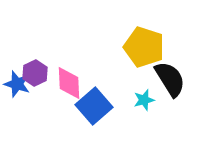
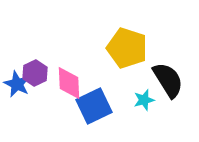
yellow pentagon: moved 17 px left, 1 px down
black semicircle: moved 2 px left, 1 px down
blue star: rotated 8 degrees clockwise
blue square: rotated 15 degrees clockwise
